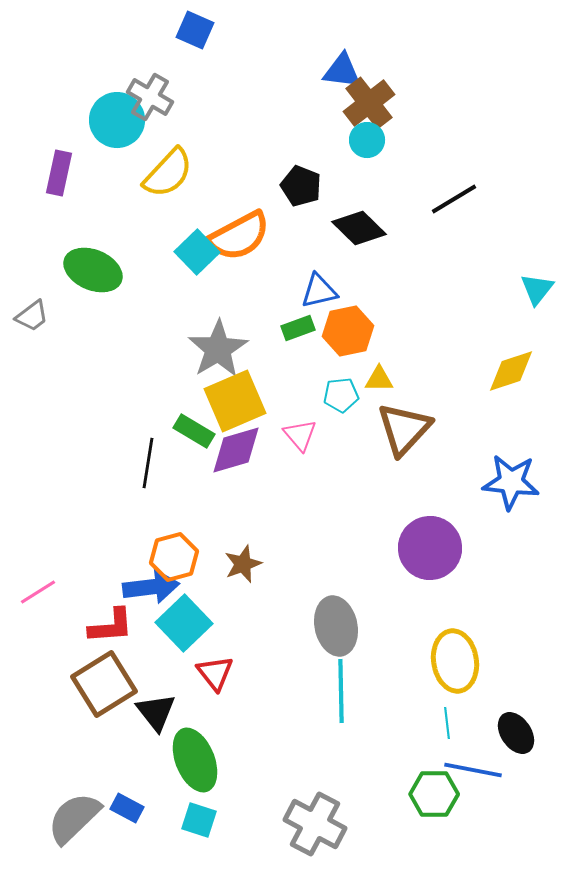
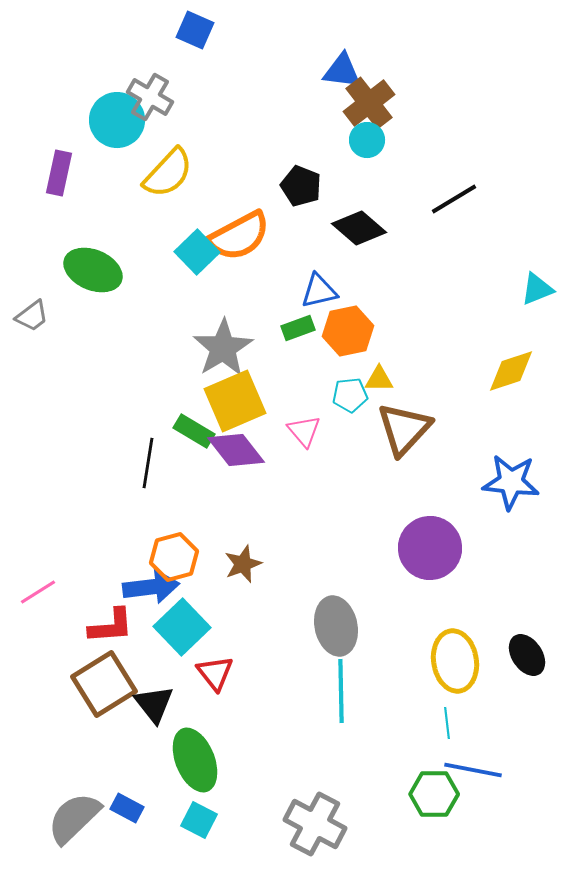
black diamond at (359, 228): rotated 4 degrees counterclockwise
cyan triangle at (537, 289): rotated 30 degrees clockwise
gray star at (218, 349): moved 5 px right, 1 px up
cyan pentagon at (341, 395): moved 9 px right
pink triangle at (300, 435): moved 4 px right, 4 px up
purple diamond at (236, 450): rotated 68 degrees clockwise
cyan square at (184, 623): moved 2 px left, 4 px down
black triangle at (156, 712): moved 2 px left, 8 px up
black ellipse at (516, 733): moved 11 px right, 78 px up
cyan square at (199, 820): rotated 9 degrees clockwise
